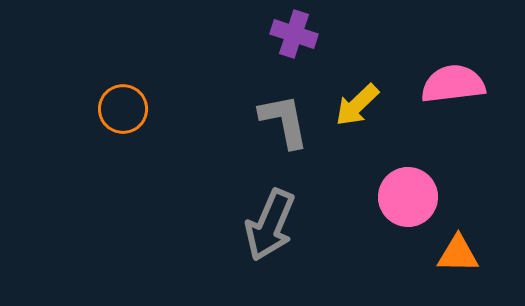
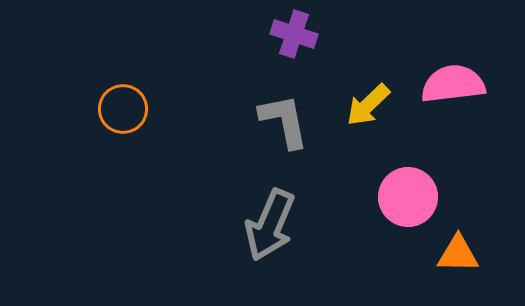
yellow arrow: moved 11 px right
